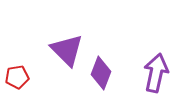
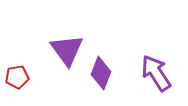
purple triangle: rotated 9 degrees clockwise
purple arrow: rotated 45 degrees counterclockwise
